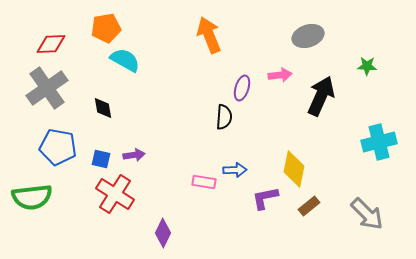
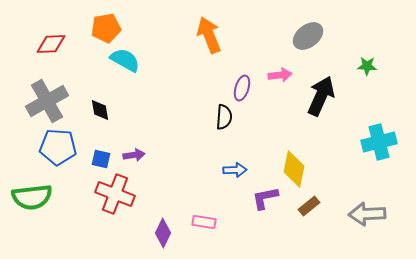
gray ellipse: rotated 20 degrees counterclockwise
gray cross: moved 13 px down; rotated 6 degrees clockwise
black diamond: moved 3 px left, 2 px down
blue pentagon: rotated 6 degrees counterclockwise
pink rectangle: moved 40 px down
red cross: rotated 12 degrees counterclockwise
gray arrow: rotated 132 degrees clockwise
